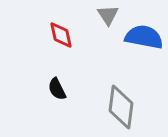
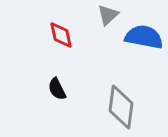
gray triangle: rotated 20 degrees clockwise
